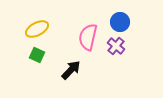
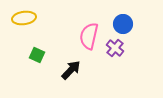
blue circle: moved 3 px right, 2 px down
yellow ellipse: moved 13 px left, 11 px up; rotated 20 degrees clockwise
pink semicircle: moved 1 px right, 1 px up
purple cross: moved 1 px left, 2 px down
